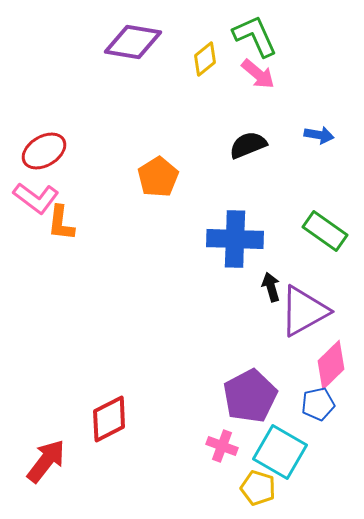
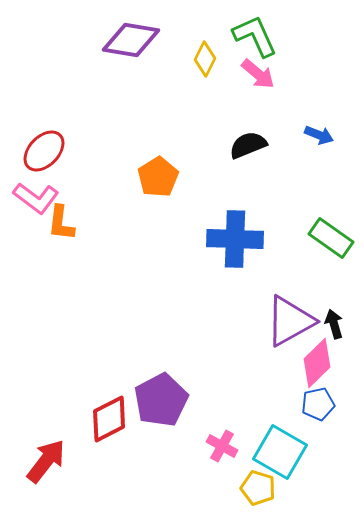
purple diamond: moved 2 px left, 2 px up
yellow diamond: rotated 24 degrees counterclockwise
blue arrow: rotated 12 degrees clockwise
red ellipse: rotated 15 degrees counterclockwise
green rectangle: moved 6 px right, 7 px down
black arrow: moved 63 px right, 37 px down
purple triangle: moved 14 px left, 10 px down
pink diamond: moved 14 px left, 2 px up
purple pentagon: moved 89 px left, 4 px down
pink cross: rotated 8 degrees clockwise
